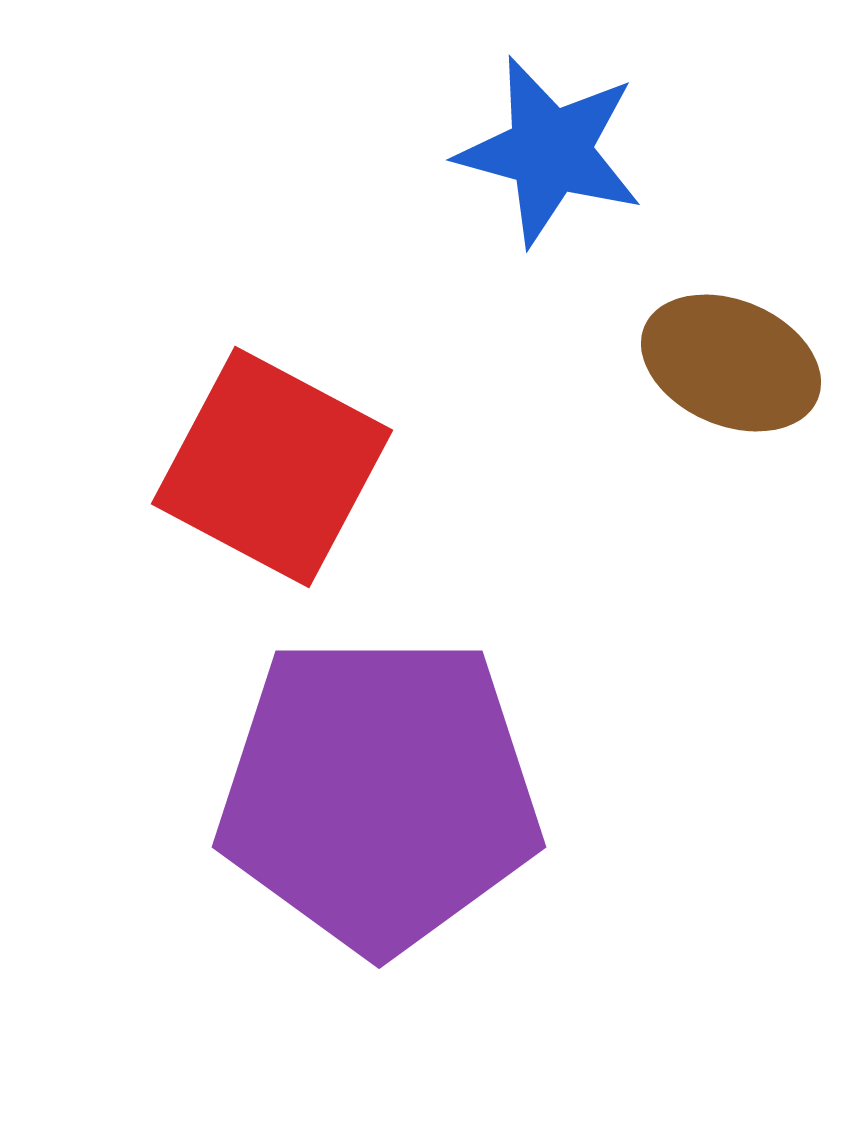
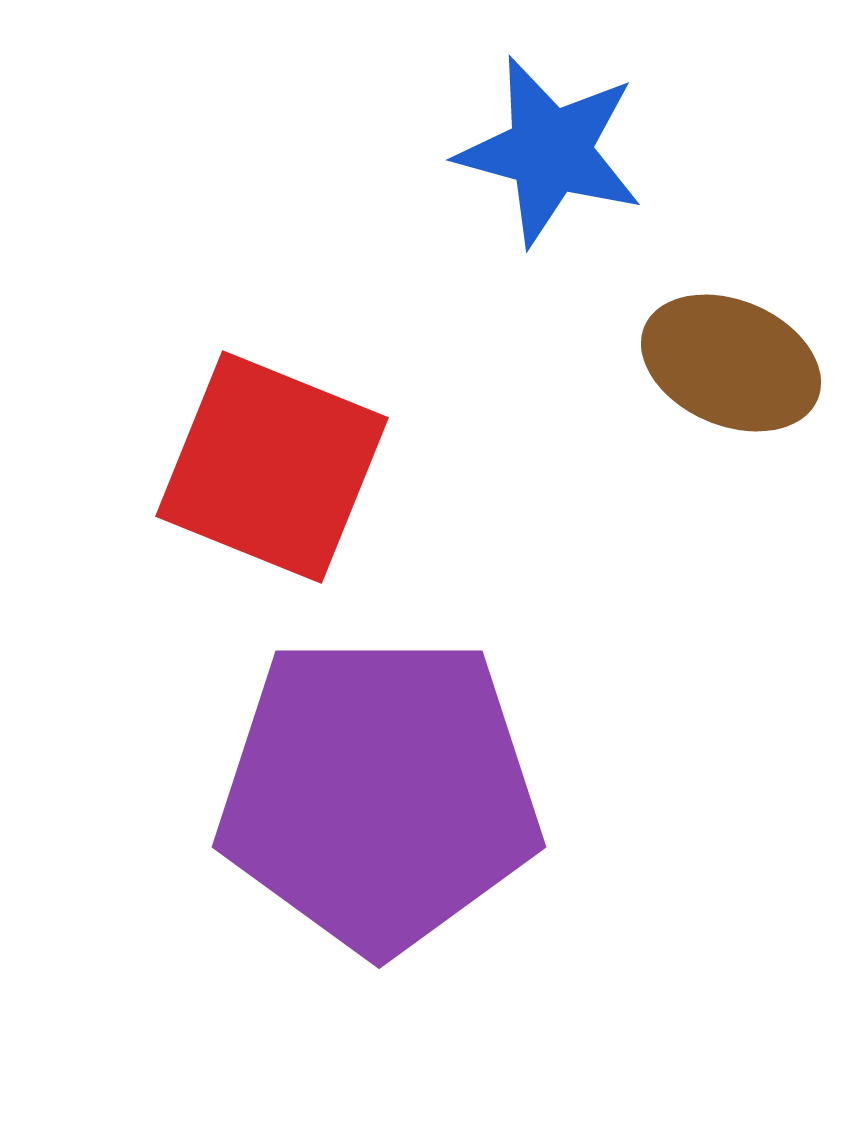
red square: rotated 6 degrees counterclockwise
